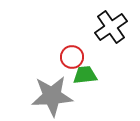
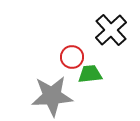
black cross: moved 3 px down; rotated 8 degrees counterclockwise
green trapezoid: moved 5 px right, 1 px up
